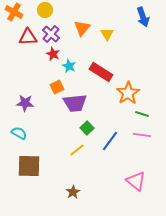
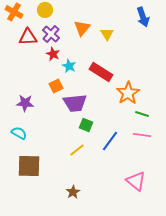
orange square: moved 1 px left, 1 px up
green square: moved 1 px left, 3 px up; rotated 24 degrees counterclockwise
